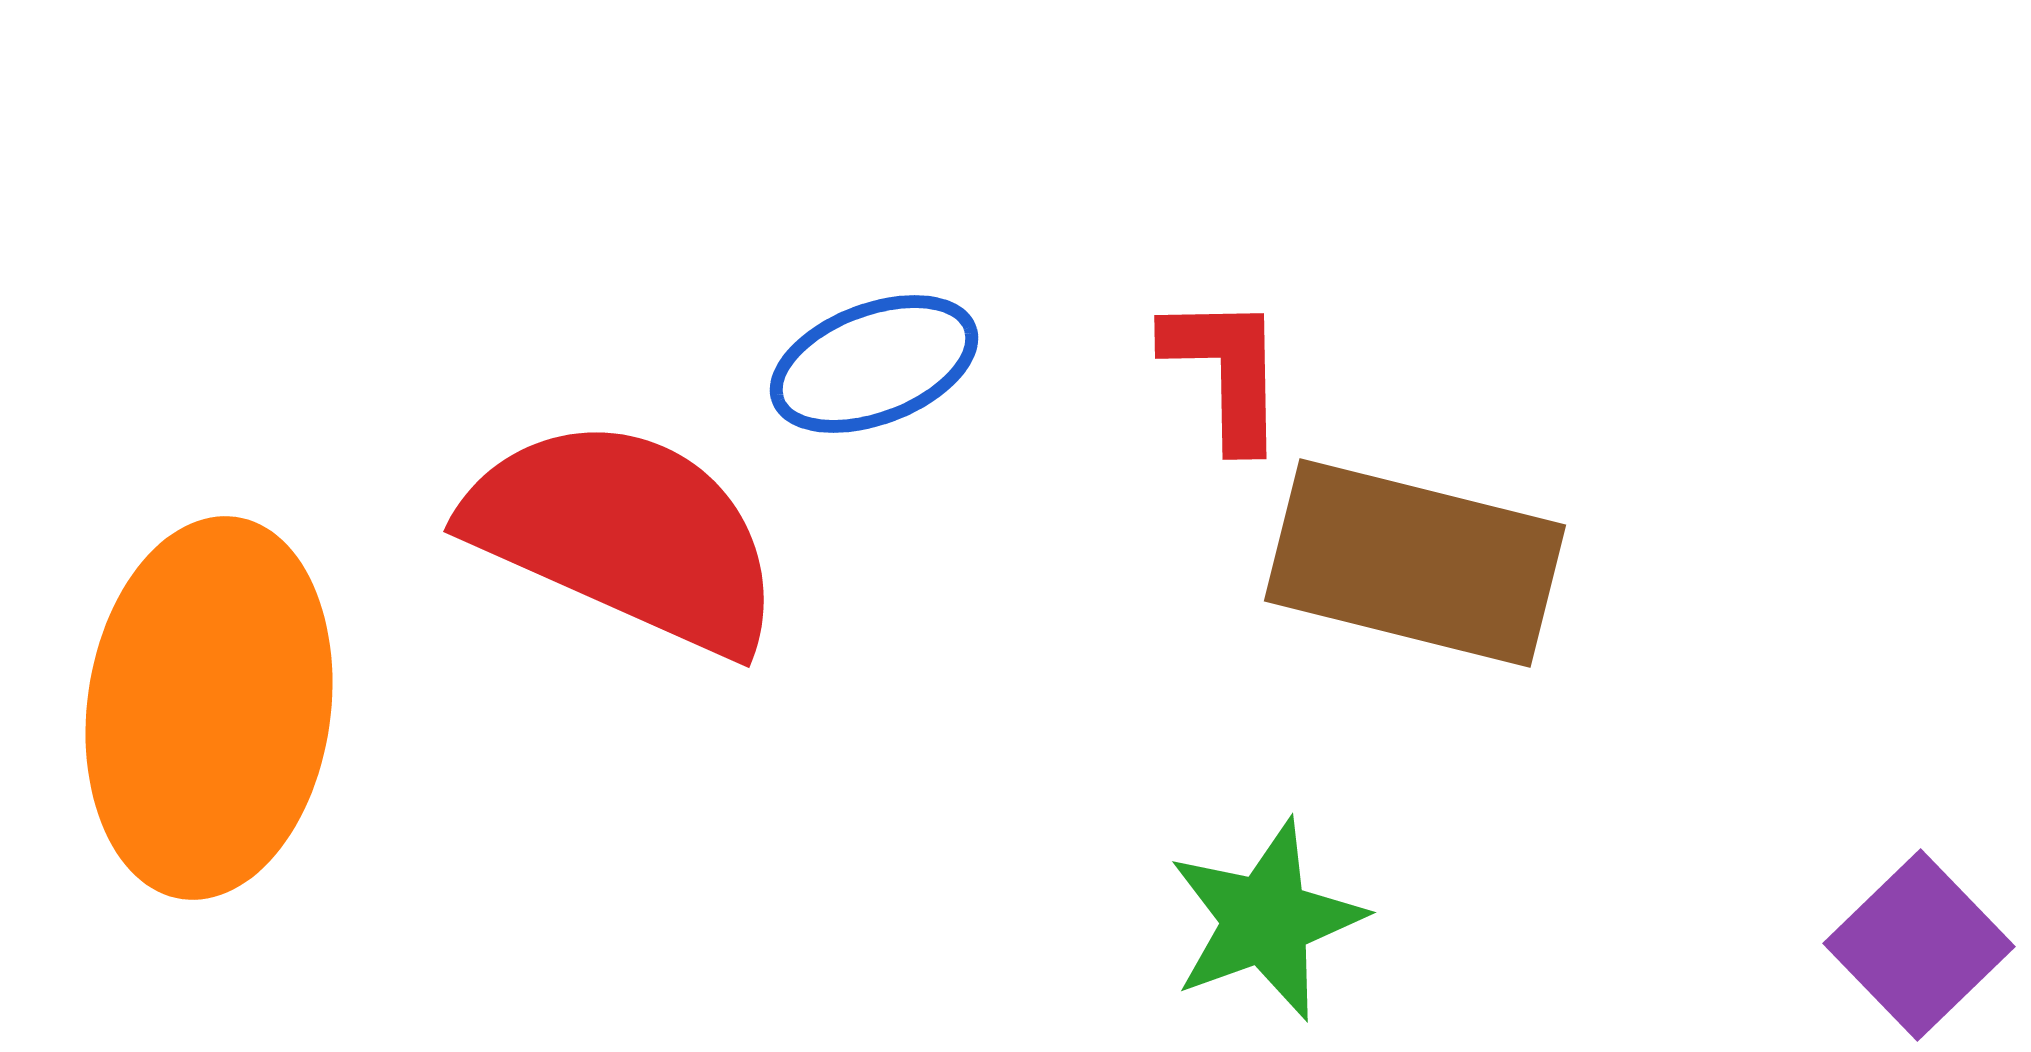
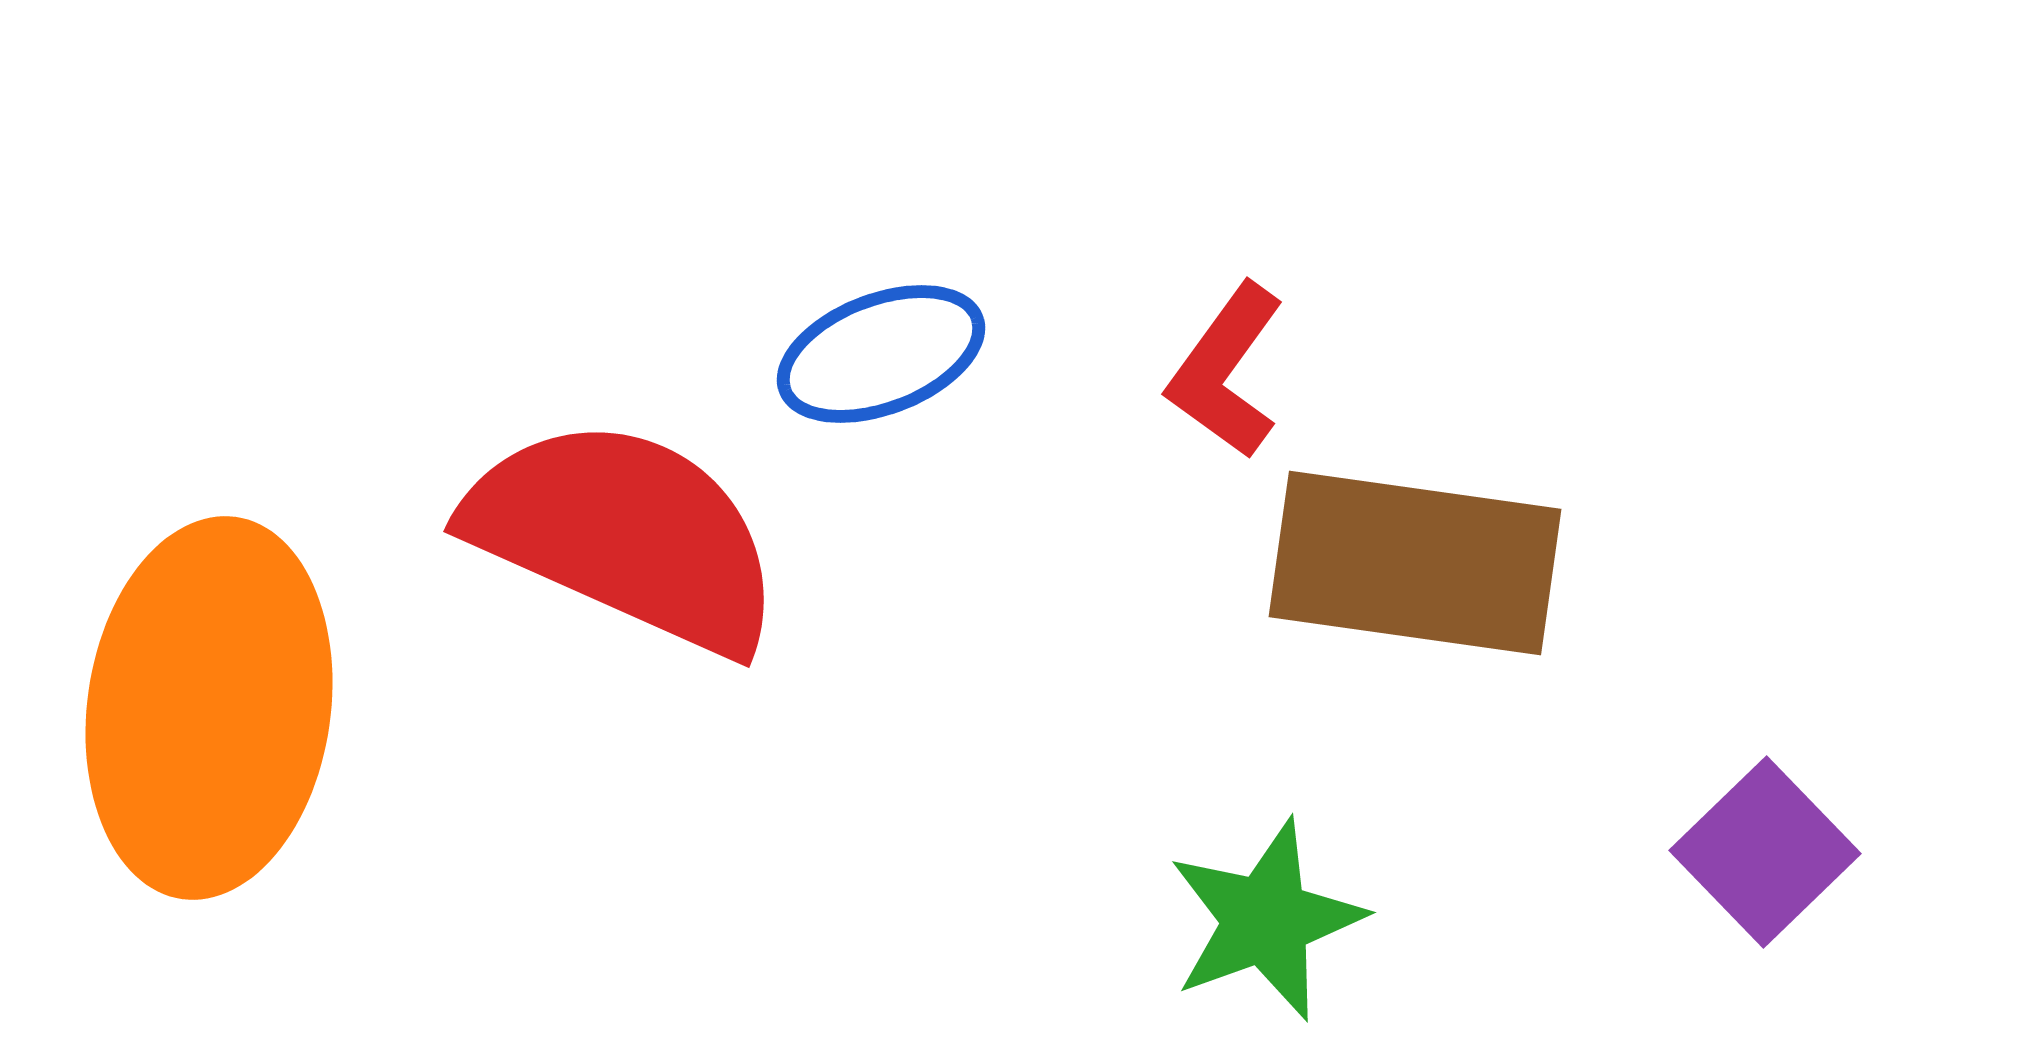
blue ellipse: moved 7 px right, 10 px up
red L-shape: rotated 143 degrees counterclockwise
brown rectangle: rotated 6 degrees counterclockwise
purple square: moved 154 px left, 93 px up
